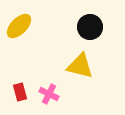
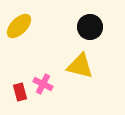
pink cross: moved 6 px left, 10 px up
